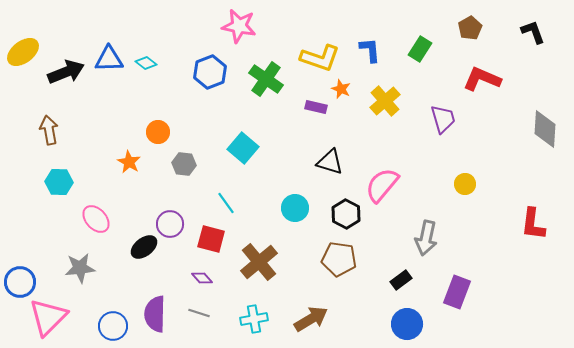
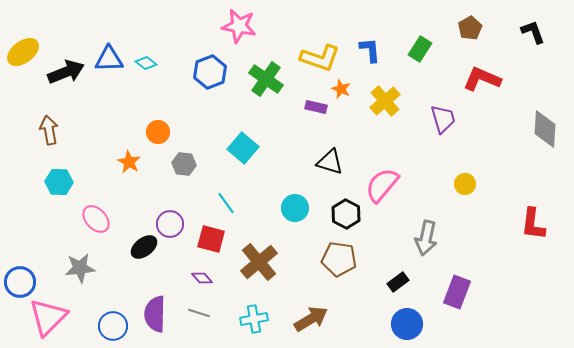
black rectangle at (401, 280): moved 3 px left, 2 px down
